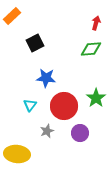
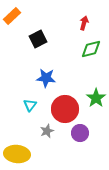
red arrow: moved 12 px left
black square: moved 3 px right, 4 px up
green diamond: rotated 10 degrees counterclockwise
red circle: moved 1 px right, 3 px down
